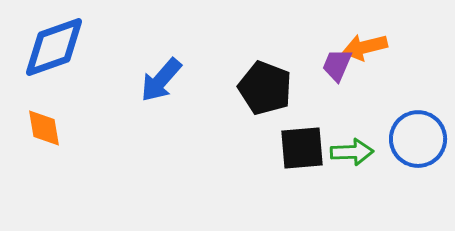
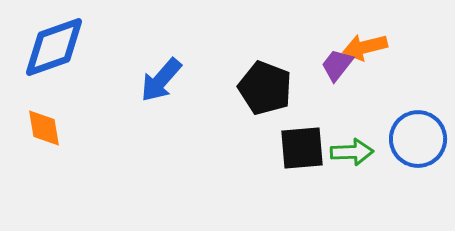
purple trapezoid: rotated 15 degrees clockwise
